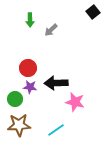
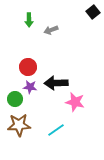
green arrow: moved 1 px left
gray arrow: rotated 24 degrees clockwise
red circle: moved 1 px up
